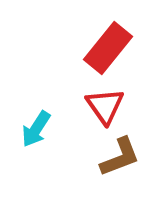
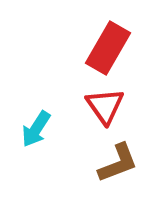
red rectangle: rotated 9 degrees counterclockwise
brown L-shape: moved 2 px left, 6 px down
